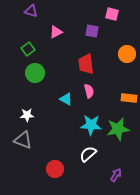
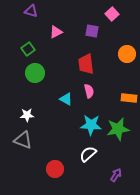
pink square: rotated 32 degrees clockwise
